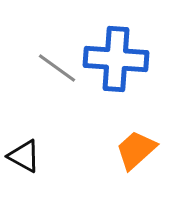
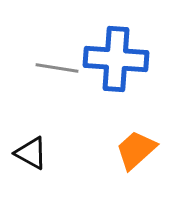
gray line: rotated 27 degrees counterclockwise
black triangle: moved 7 px right, 3 px up
